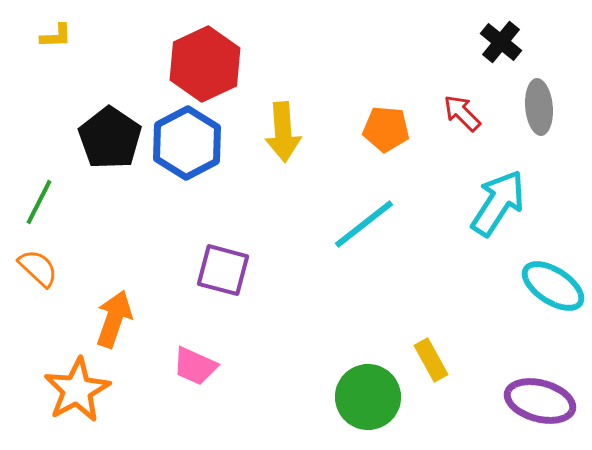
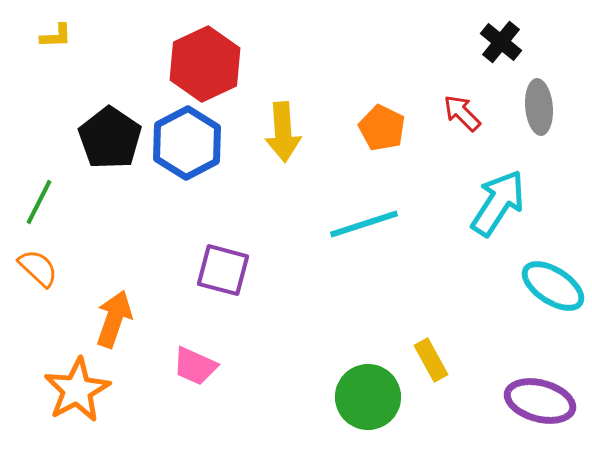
orange pentagon: moved 4 px left, 1 px up; rotated 21 degrees clockwise
cyan line: rotated 20 degrees clockwise
